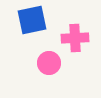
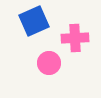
blue square: moved 2 px right, 1 px down; rotated 12 degrees counterclockwise
